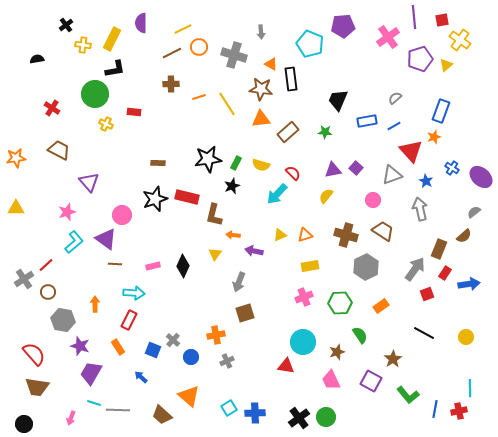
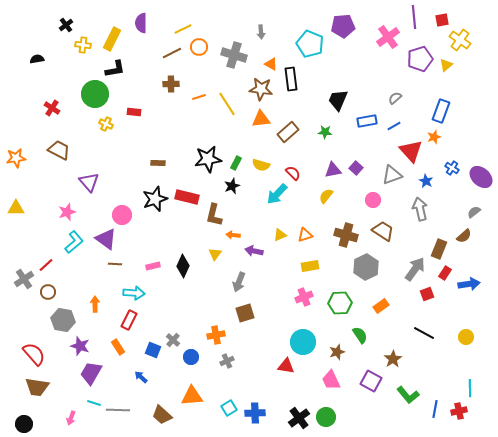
orange triangle at (189, 396): moved 3 px right; rotated 45 degrees counterclockwise
